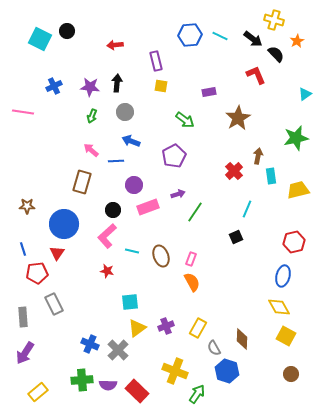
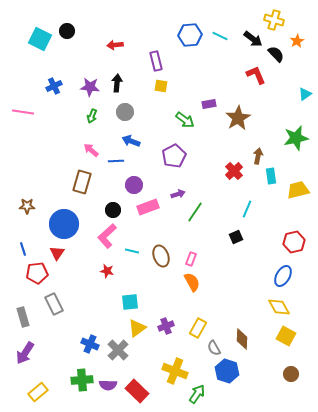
purple rectangle at (209, 92): moved 12 px down
blue ellipse at (283, 276): rotated 15 degrees clockwise
gray rectangle at (23, 317): rotated 12 degrees counterclockwise
